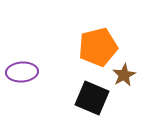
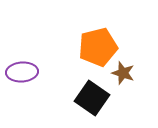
brown star: moved 1 px left, 2 px up; rotated 25 degrees counterclockwise
black square: rotated 12 degrees clockwise
